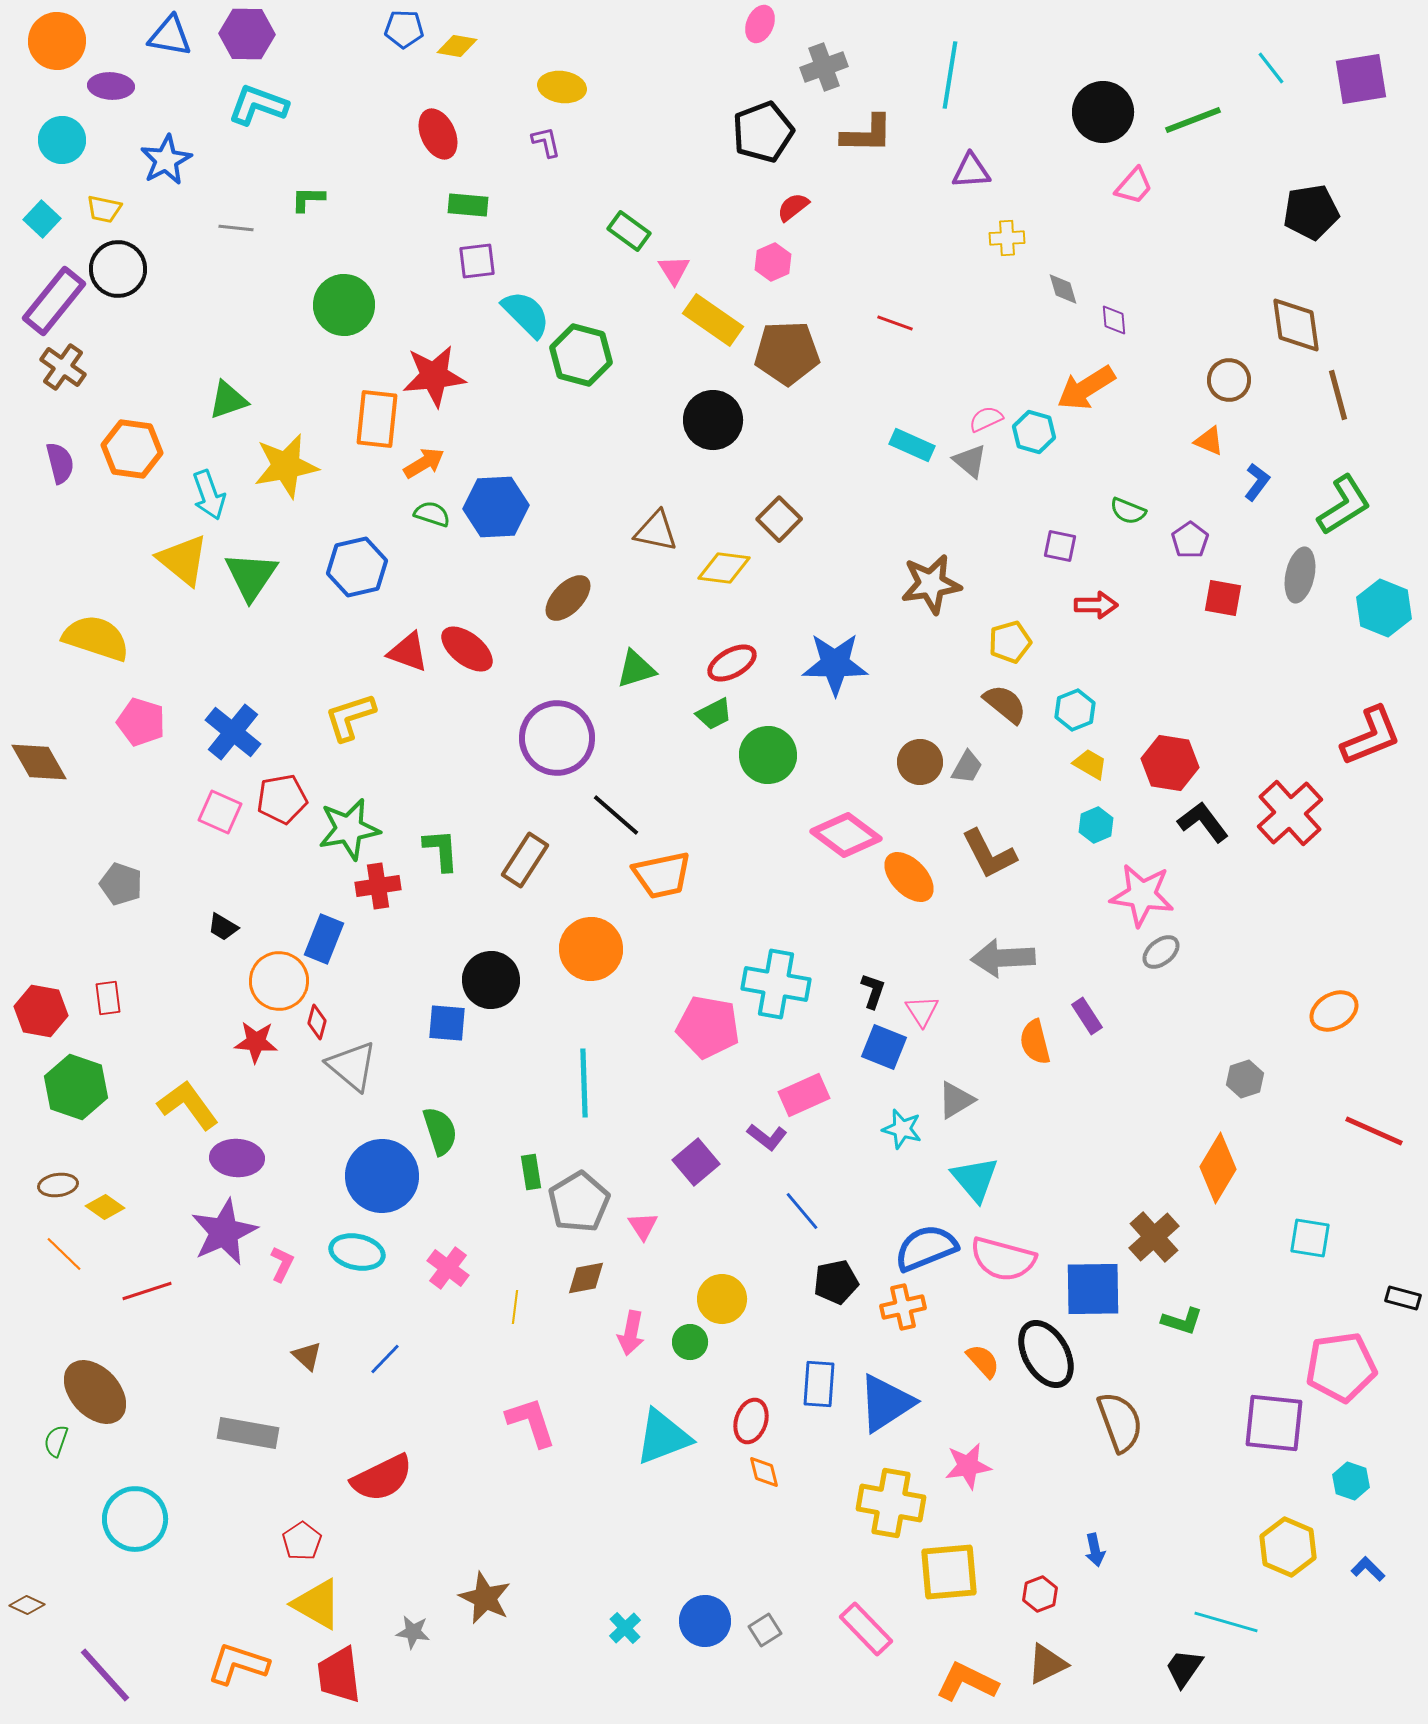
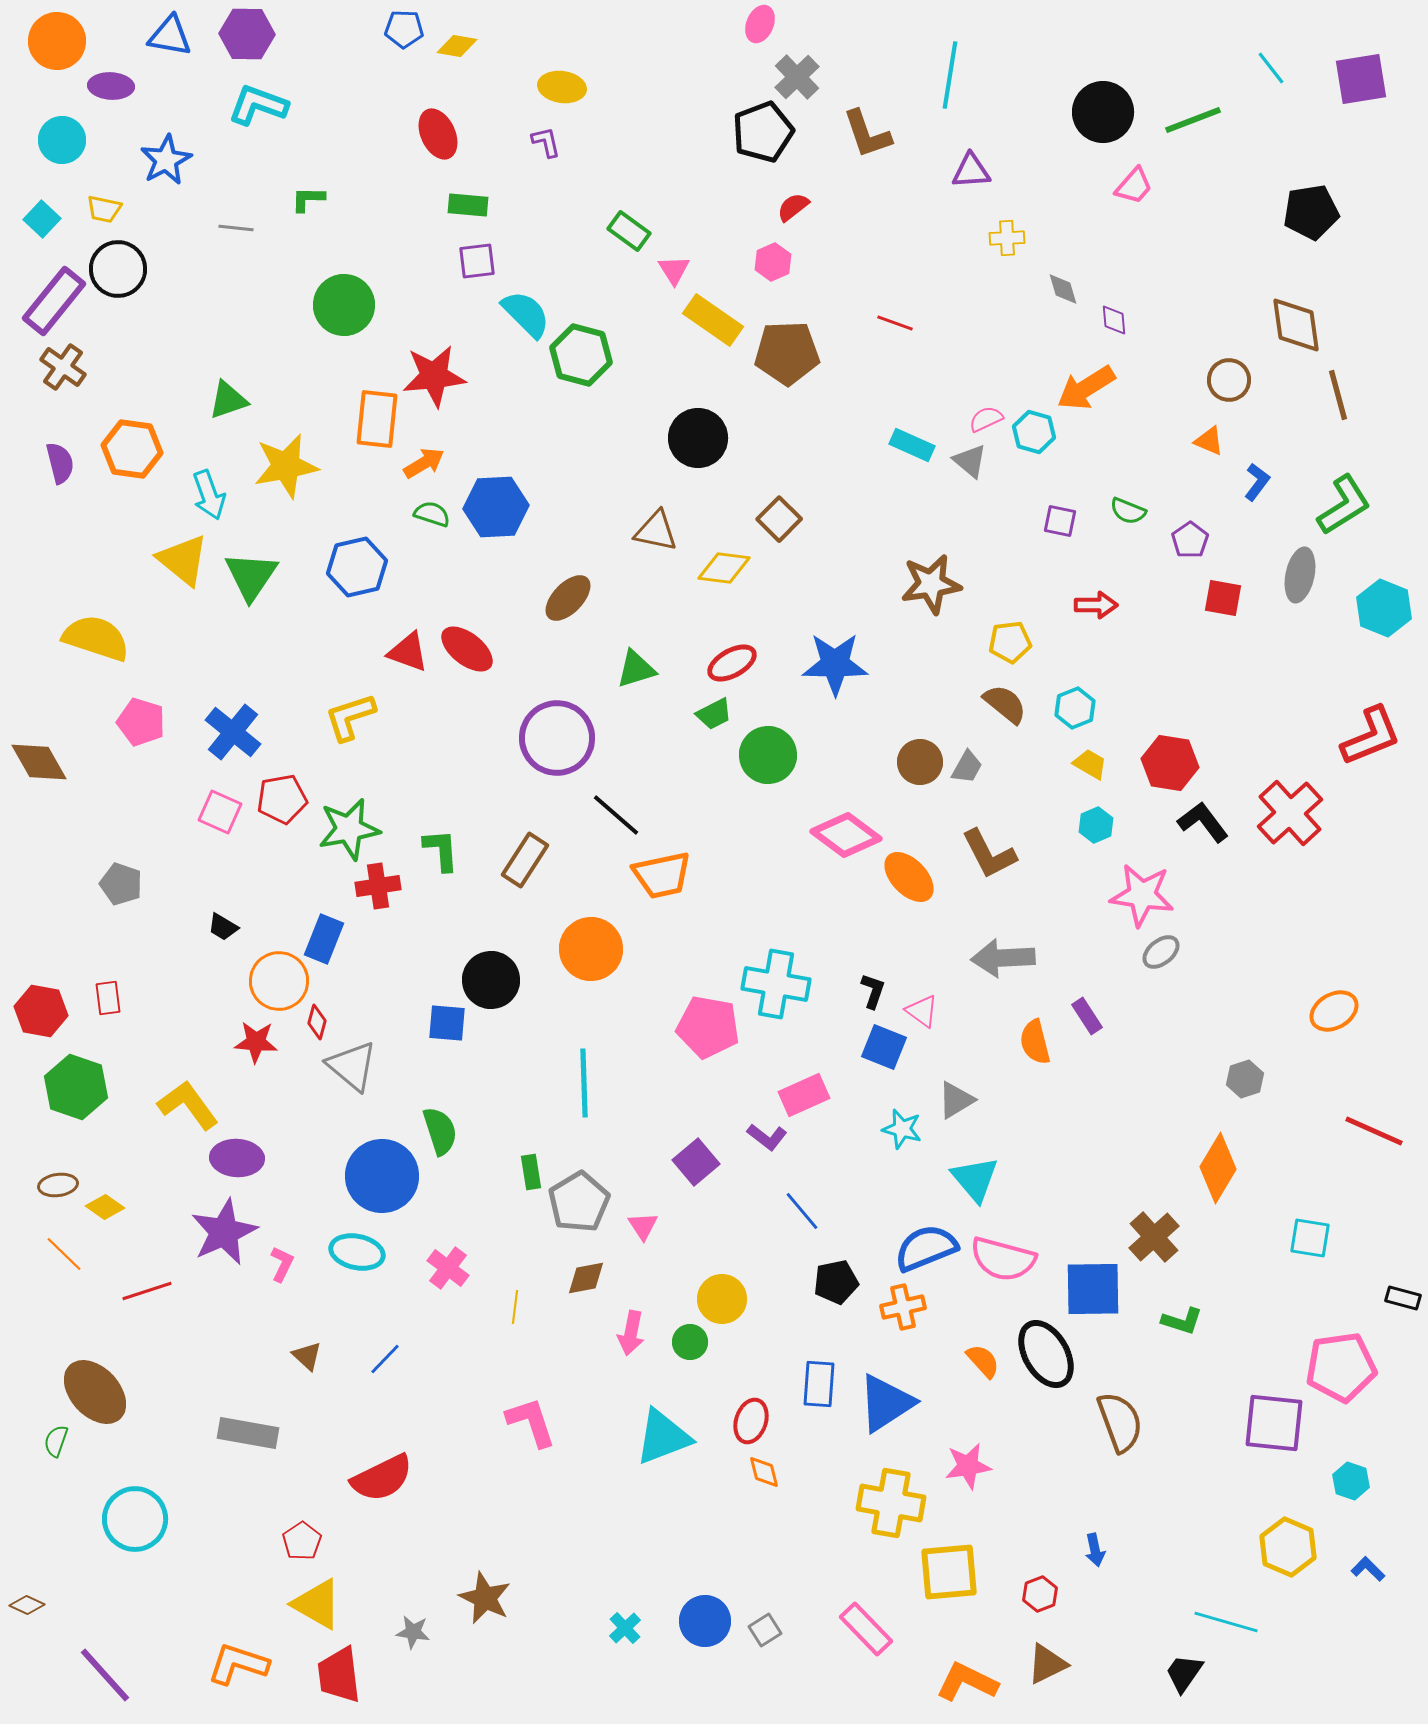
gray cross at (824, 67): moved 27 px left, 10 px down; rotated 24 degrees counterclockwise
brown L-shape at (867, 134): rotated 70 degrees clockwise
black circle at (713, 420): moved 15 px left, 18 px down
purple square at (1060, 546): moved 25 px up
yellow pentagon at (1010, 642): rotated 9 degrees clockwise
cyan hexagon at (1075, 710): moved 2 px up
pink triangle at (922, 1011): rotated 21 degrees counterclockwise
black trapezoid at (1184, 1668): moved 5 px down
